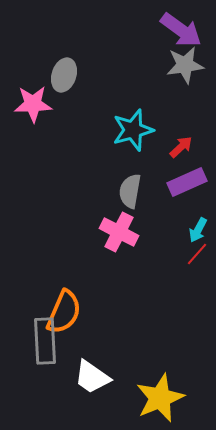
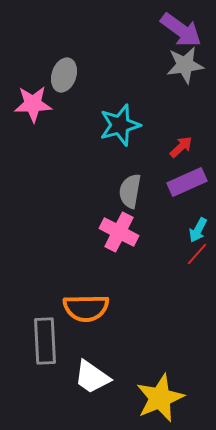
cyan star: moved 13 px left, 5 px up
orange semicircle: moved 22 px right, 4 px up; rotated 66 degrees clockwise
